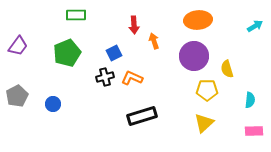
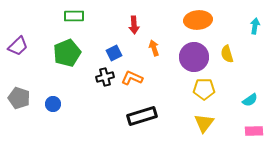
green rectangle: moved 2 px left, 1 px down
cyan arrow: rotated 49 degrees counterclockwise
orange arrow: moved 7 px down
purple trapezoid: rotated 10 degrees clockwise
purple circle: moved 1 px down
yellow semicircle: moved 15 px up
yellow pentagon: moved 3 px left, 1 px up
gray pentagon: moved 2 px right, 2 px down; rotated 25 degrees counterclockwise
cyan semicircle: rotated 49 degrees clockwise
yellow triangle: rotated 10 degrees counterclockwise
